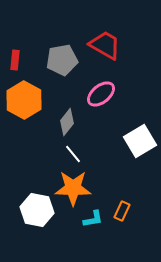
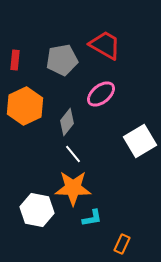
orange hexagon: moved 1 px right, 6 px down; rotated 6 degrees clockwise
orange rectangle: moved 33 px down
cyan L-shape: moved 1 px left, 1 px up
